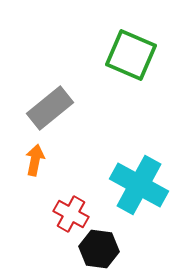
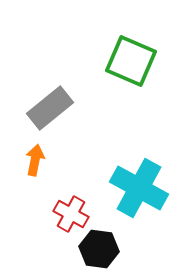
green square: moved 6 px down
cyan cross: moved 3 px down
